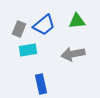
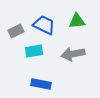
blue trapezoid: rotated 115 degrees counterclockwise
gray rectangle: moved 3 px left, 2 px down; rotated 42 degrees clockwise
cyan rectangle: moved 6 px right, 1 px down
blue rectangle: rotated 66 degrees counterclockwise
